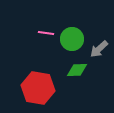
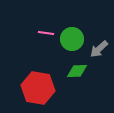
green diamond: moved 1 px down
